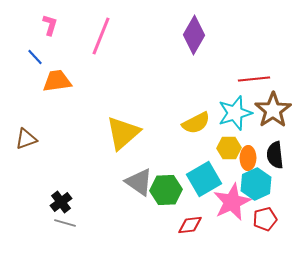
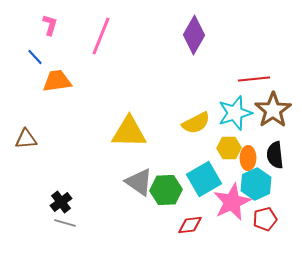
yellow triangle: moved 6 px right, 1 px up; rotated 42 degrees clockwise
brown triangle: rotated 15 degrees clockwise
